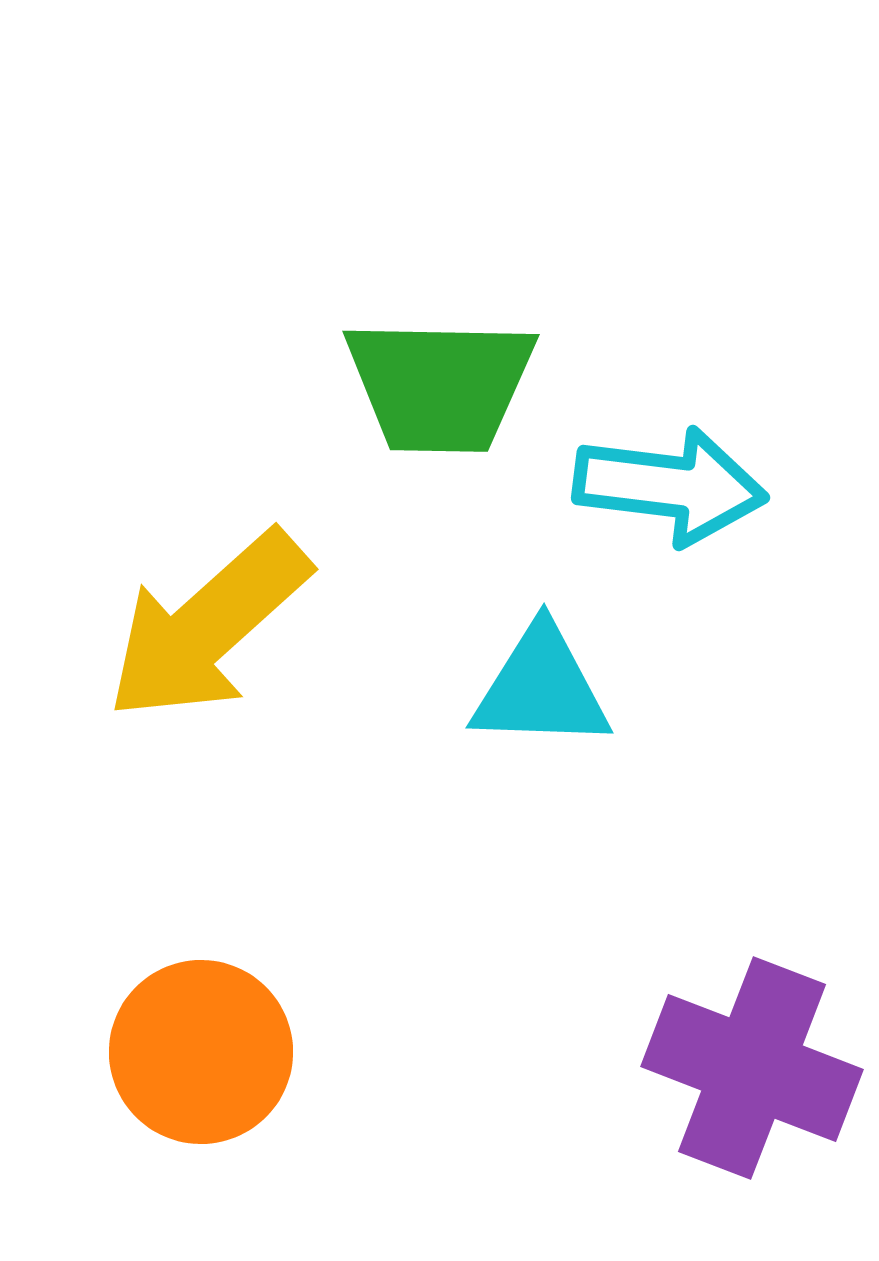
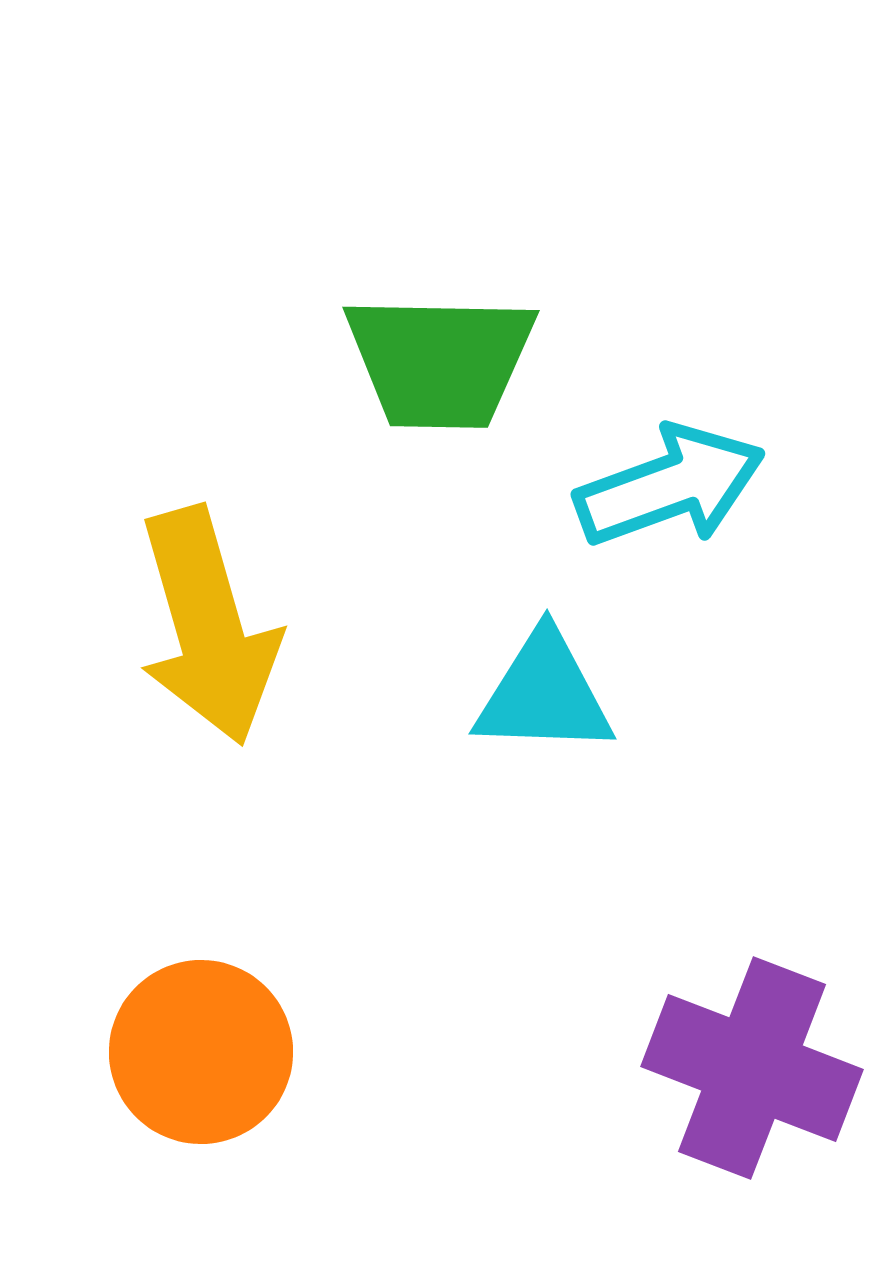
green trapezoid: moved 24 px up
cyan arrow: rotated 27 degrees counterclockwise
yellow arrow: rotated 64 degrees counterclockwise
cyan triangle: moved 3 px right, 6 px down
